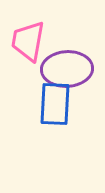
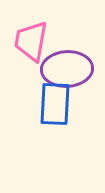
pink trapezoid: moved 3 px right
